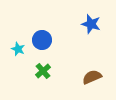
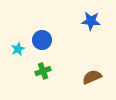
blue star: moved 3 px up; rotated 12 degrees counterclockwise
cyan star: rotated 24 degrees clockwise
green cross: rotated 21 degrees clockwise
